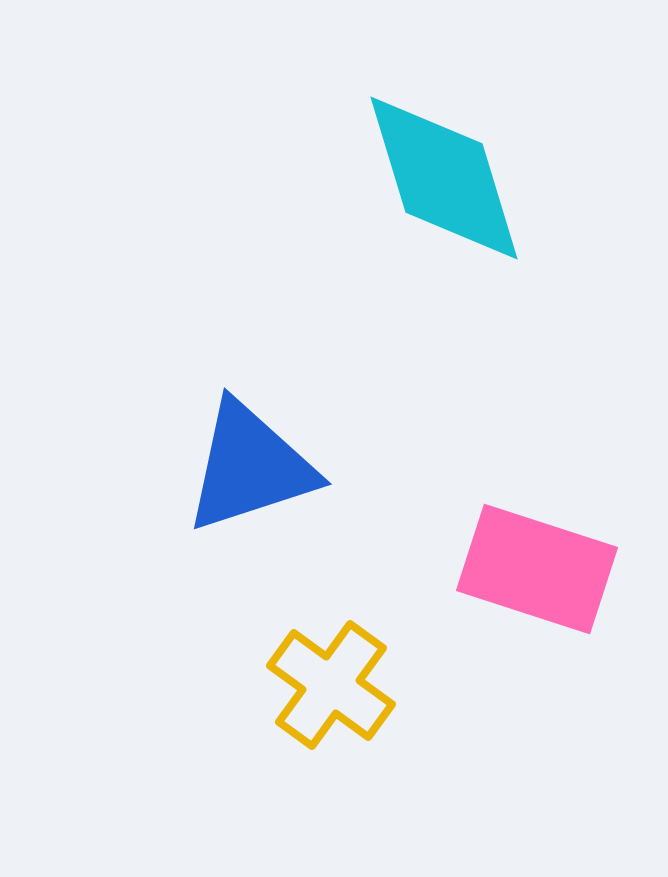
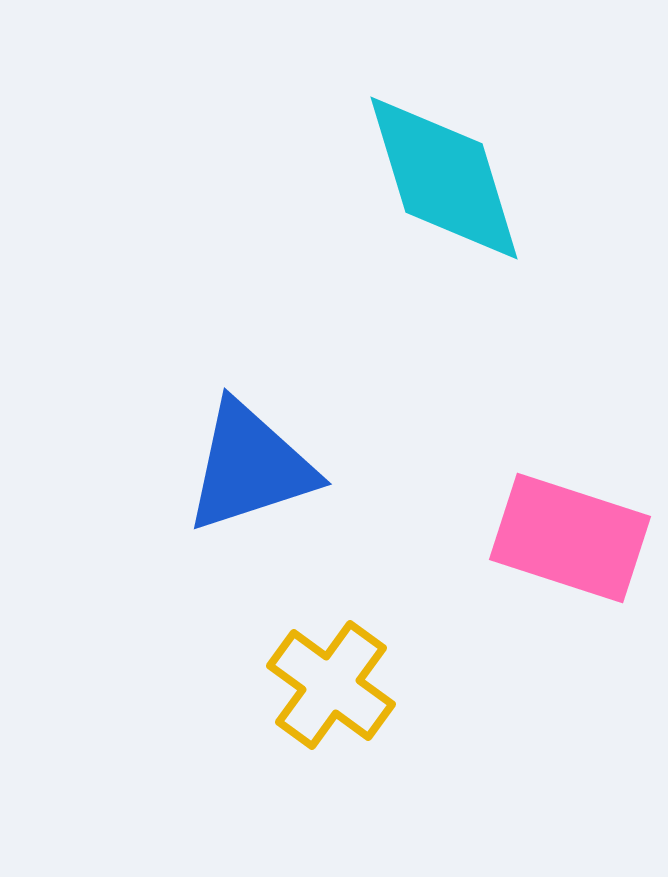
pink rectangle: moved 33 px right, 31 px up
